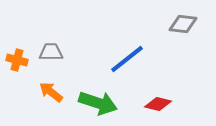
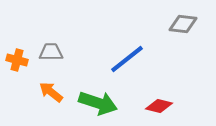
red diamond: moved 1 px right, 2 px down
